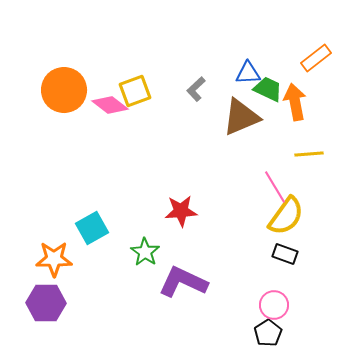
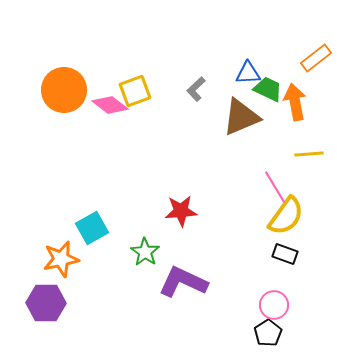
orange star: moved 7 px right; rotated 12 degrees counterclockwise
